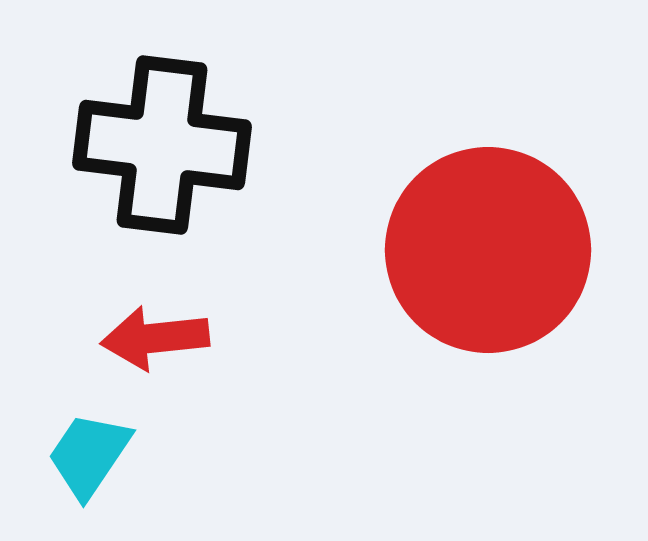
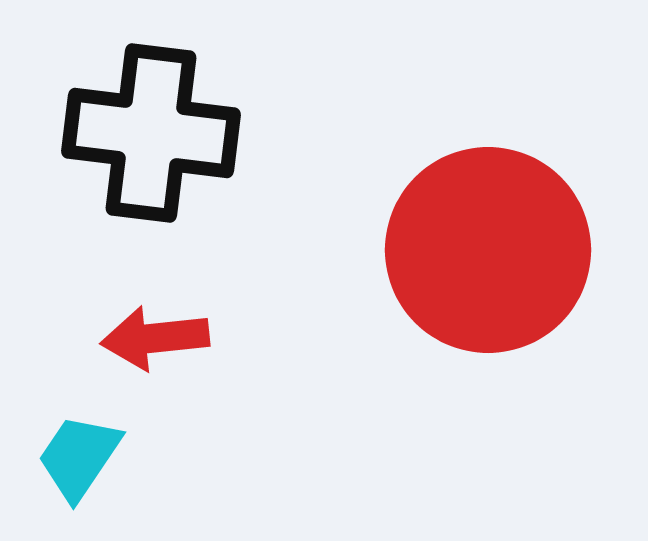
black cross: moved 11 px left, 12 px up
cyan trapezoid: moved 10 px left, 2 px down
